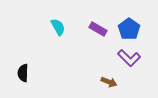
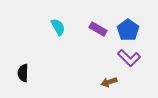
blue pentagon: moved 1 px left, 1 px down
brown arrow: rotated 140 degrees clockwise
